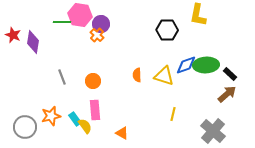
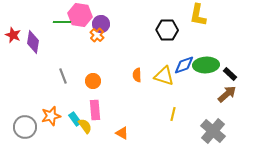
blue diamond: moved 2 px left
gray line: moved 1 px right, 1 px up
